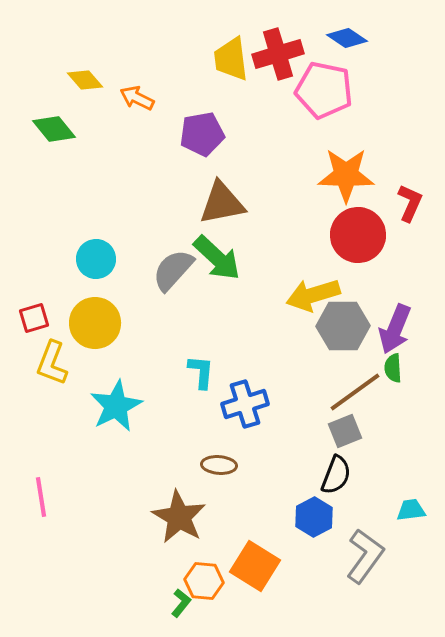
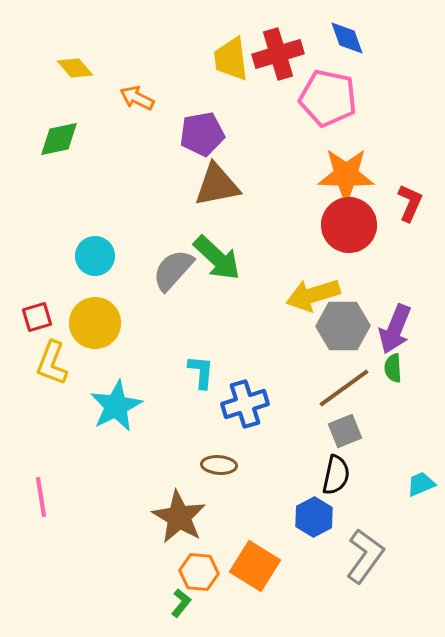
blue diamond: rotated 36 degrees clockwise
yellow diamond: moved 10 px left, 12 px up
pink pentagon: moved 4 px right, 8 px down
green diamond: moved 5 px right, 10 px down; rotated 63 degrees counterclockwise
brown triangle: moved 5 px left, 18 px up
red circle: moved 9 px left, 10 px up
cyan circle: moved 1 px left, 3 px up
red square: moved 3 px right, 1 px up
brown line: moved 11 px left, 4 px up
black semicircle: rotated 9 degrees counterclockwise
cyan trapezoid: moved 10 px right, 26 px up; rotated 16 degrees counterclockwise
orange hexagon: moved 5 px left, 9 px up
